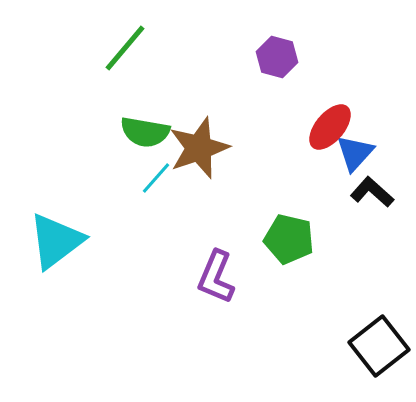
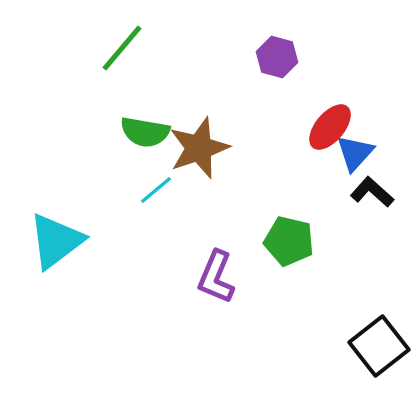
green line: moved 3 px left
cyan line: moved 12 px down; rotated 9 degrees clockwise
green pentagon: moved 2 px down
